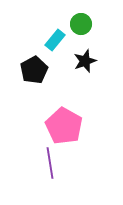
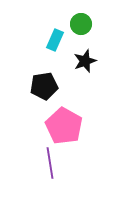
cyan rectangle: rotated 15 degrees counterclockwise
black pentagon: moved 10 px right, 16 px down; rotated 20 degrees clockwise
